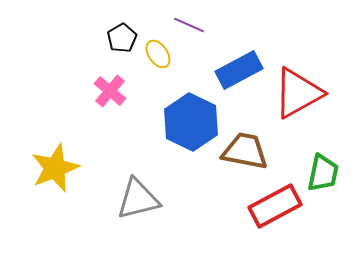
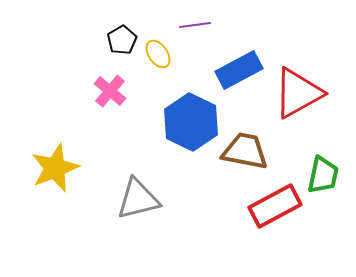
purple line: moved 6 px right; rotated 32 degrees counterclockwise
black pentagon: moved 2 px down
green trapezoid: moved 2 px down
